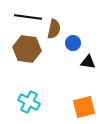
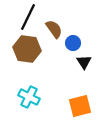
black line: rotated 72 degrees counterclockwise
brown semicircle: rotated 48 degrees counterclockwise
black triangle: moved 4 px left; rotated 49 degrees clockwise
cyan cross: moved 5 px up
orange square: moved 4 px left, 1 px up
